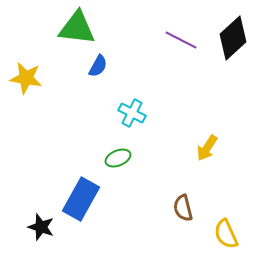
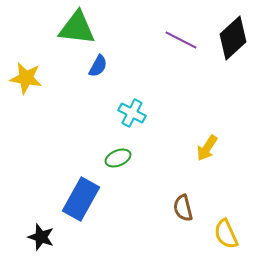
black star: moved 10 px down
